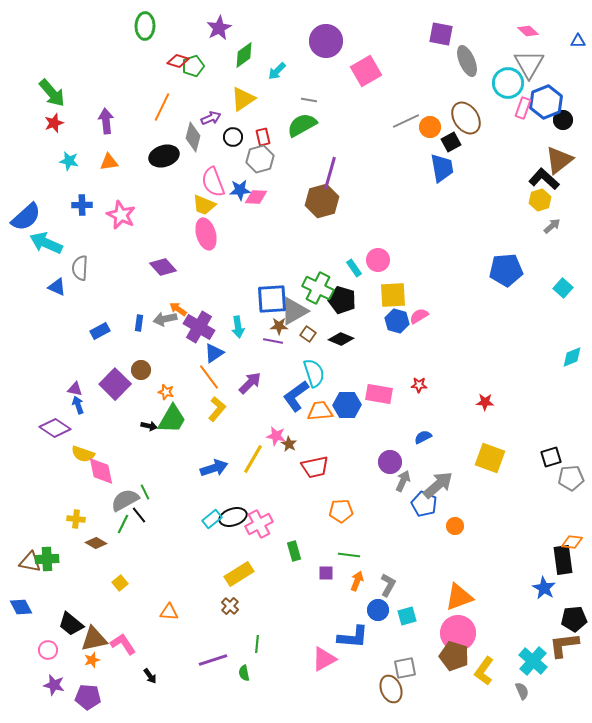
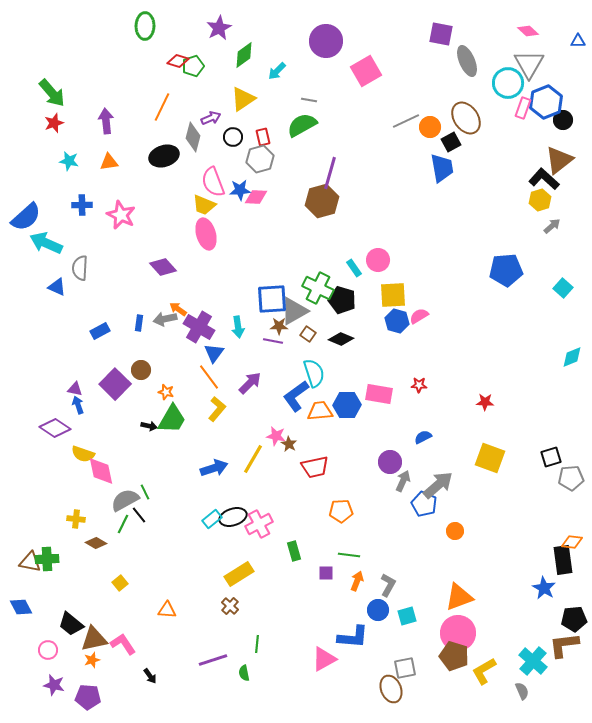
blue triangle at (214, 353): rotated 20 degrees counterclockwise
orange circle at (455, 526): moved 5 px down
orange triangle at (169, 612): moved 2 px left, 2 px up
yellow L-shape at (484, 671): rotated 24 degrees clockwise
